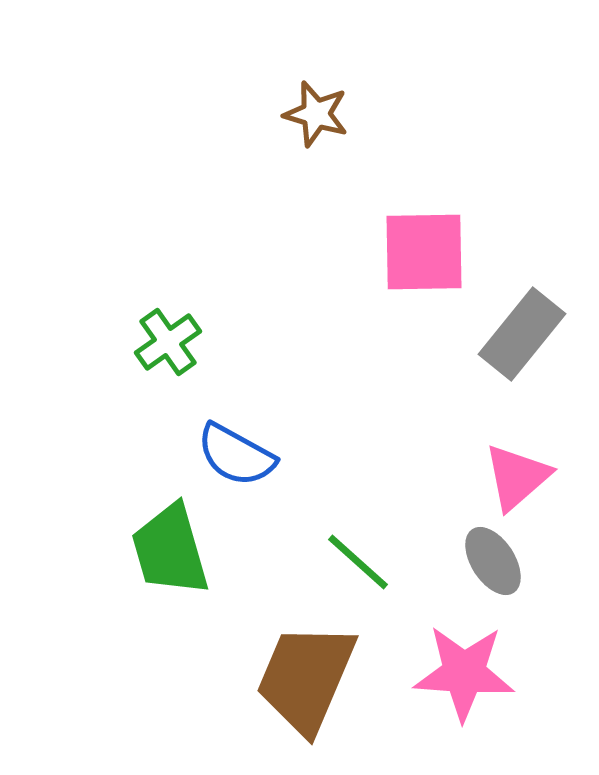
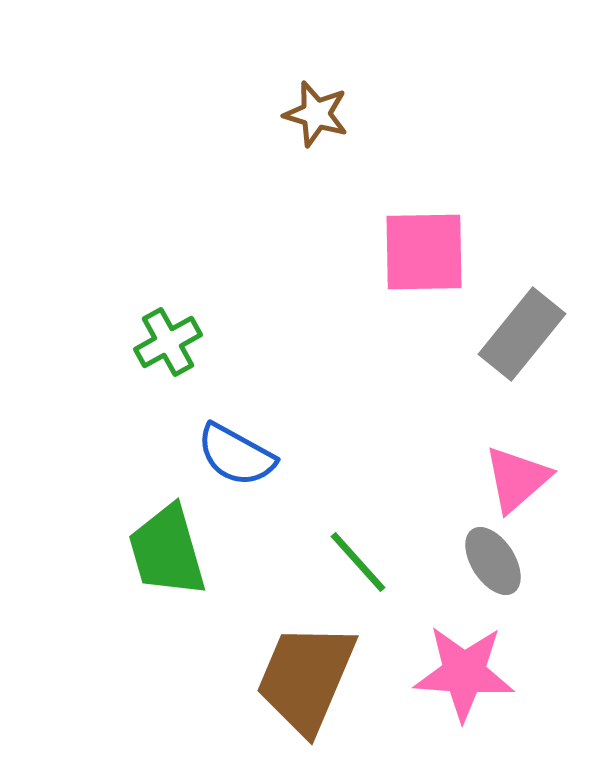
green cross: rotated 6 degrees clockwise
pink triangle: moved 2 px down
green trapezoid: moved 3 px left, 1 px down
green line: rotated 6 degrees clockwise
